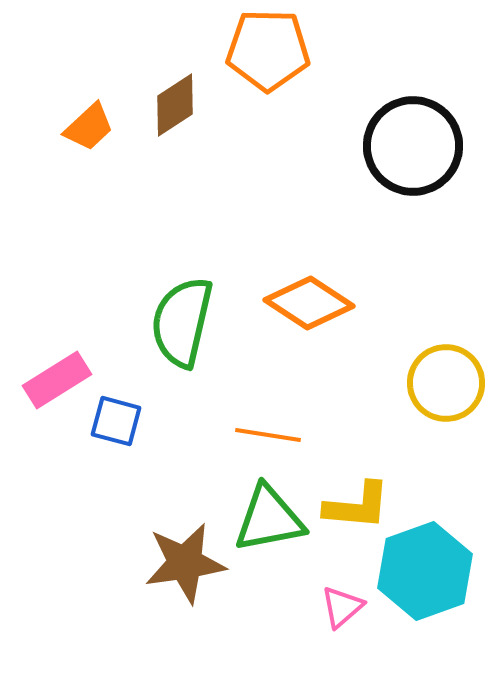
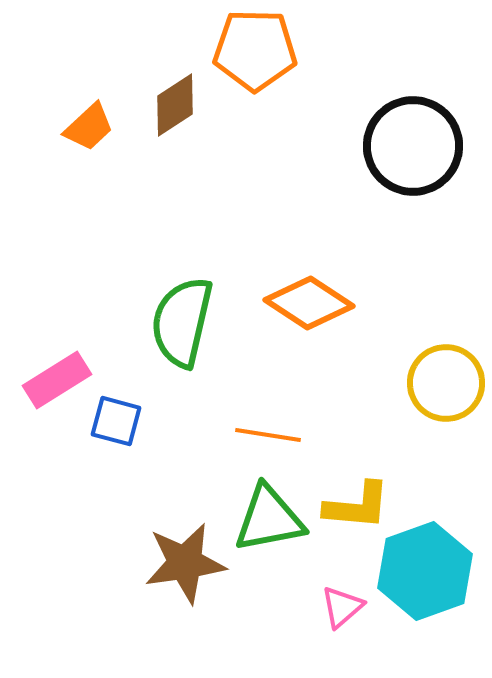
orange pentagon: moved 13 px left
